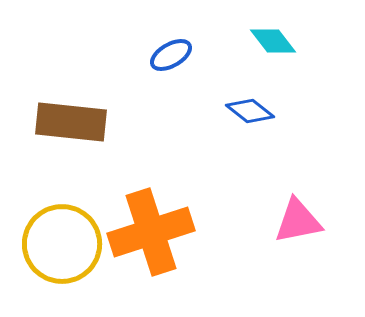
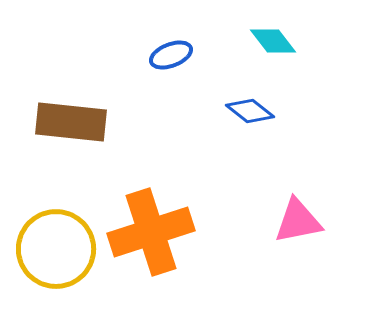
blue ellipse: rotated 9 degrees clockwise
yellow circle: moved 6 px left, 5 px down
